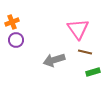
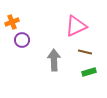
pink triangle: moved 2 px left, 3 px up; rotated 40 degrees clockwise
purple circle: moved 6 px right
gray arrow: rotated 105 degrees clockwise
green rectangle: moved 4 px left
